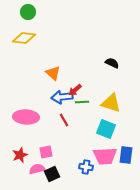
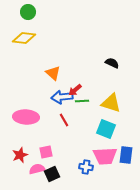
green line: moved 1 px up
